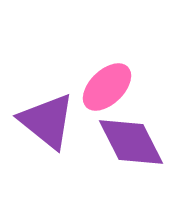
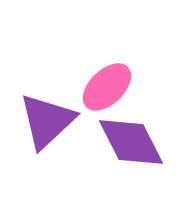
purple triangle: rotated 38 degrees clockwise
